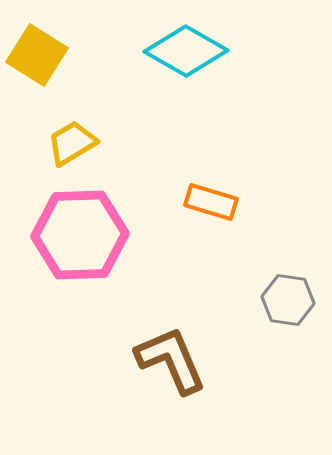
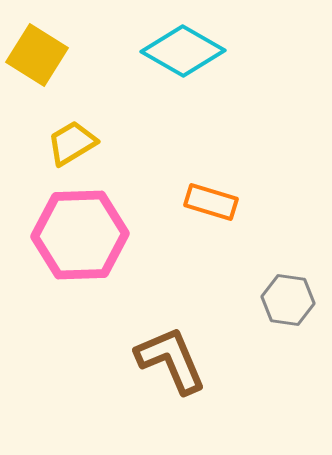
cyan diamond: moved 3 px left
